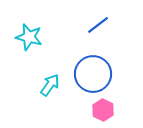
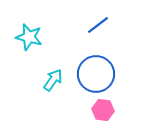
blue circle: moved 3 px right
cyan arrow: moved 3 px right, 5 px up
pink hexagon: rotated 20 degrees counterclockwise
